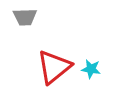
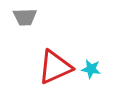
red triangle: moved 1 px right; rotated 15 degrees clockwise
